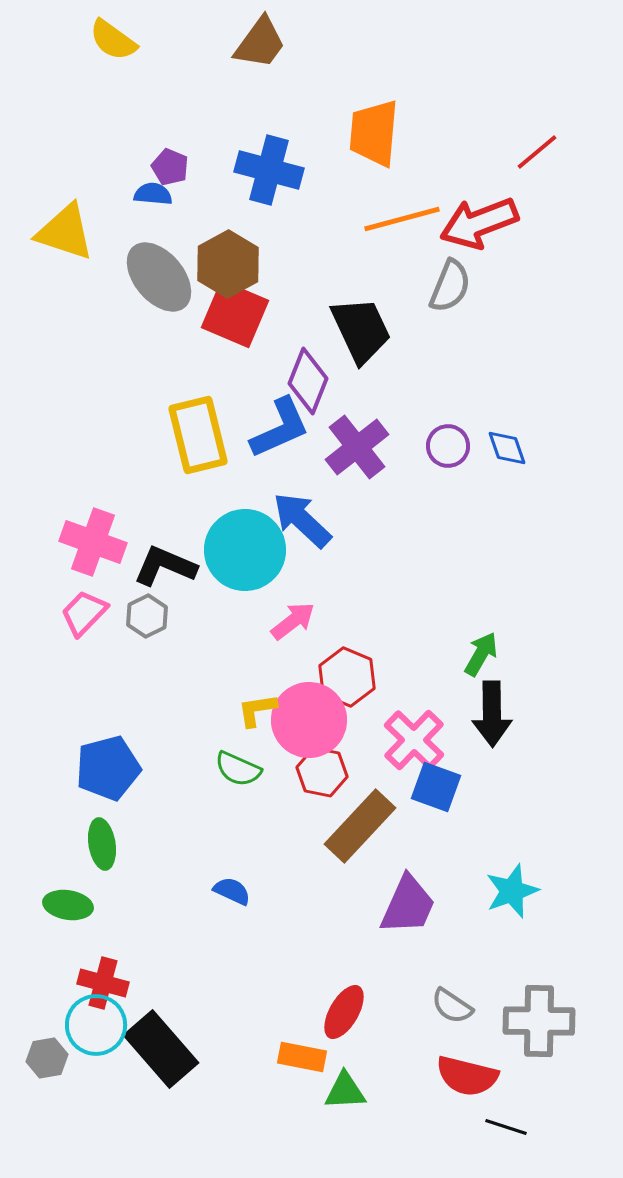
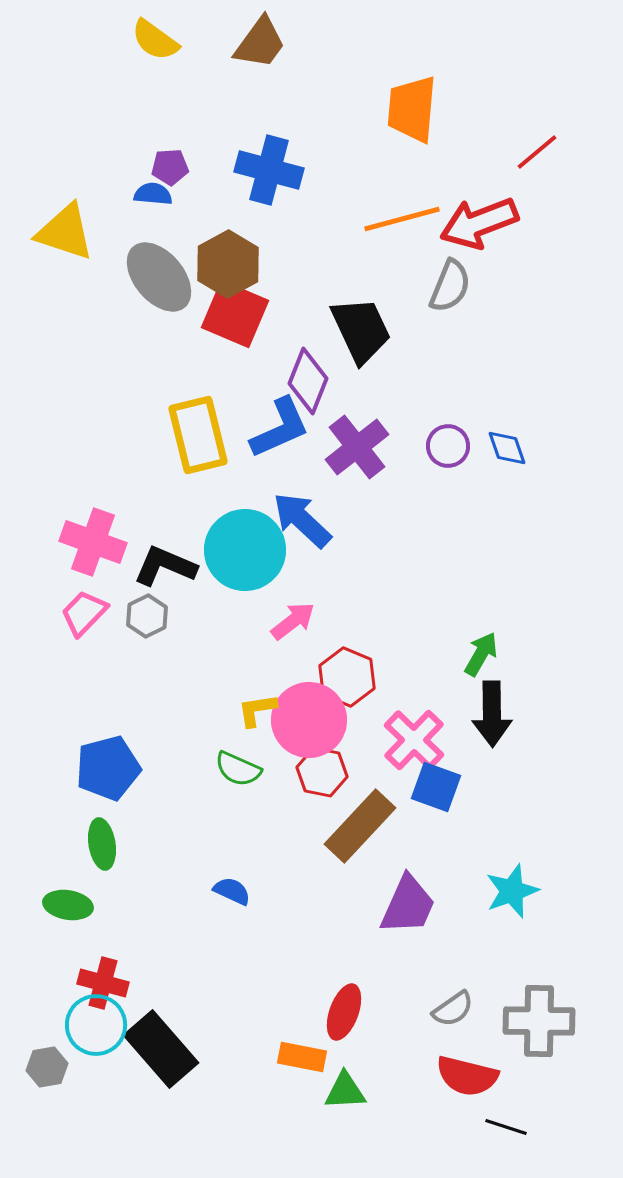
yellow semicircle at (113, 40): moved 42 px right
orange trapezoid at (374, 133): moved 38 px right, 24 px up
purple pentagon at (170, 167): rotated 27 degrees counterclockwise
gray semicircle at (452, 1006): moved 1 px right, 3 px down; rotated 69 degrees counterclockwise
red ellipse at (344, 1012): rotated 10 degrees counterclockwise
gray hexagon at (47, 1058): moved 9 px down
